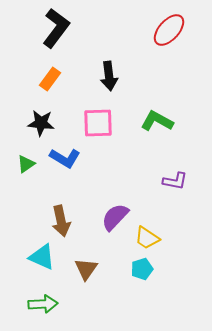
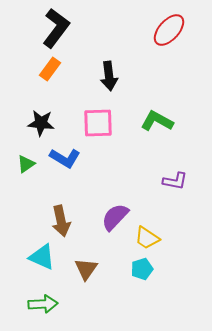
orange rectangle: moved 10 px up
